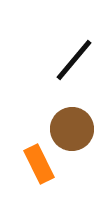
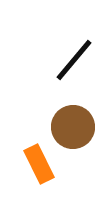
brown circle: moved 1 px right, 2 px up
